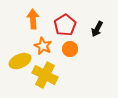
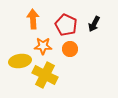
red pentagon: moved 1 px right; rotated 15 degrees counterclockwise
black arrow: moved 3 px left, 5 px up
orange star: rotated 24 degrees counterclockwise
yellow ellipse: rotated 15 degrees clockwise
